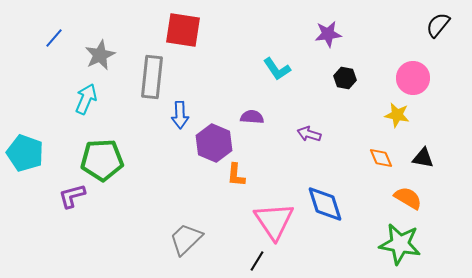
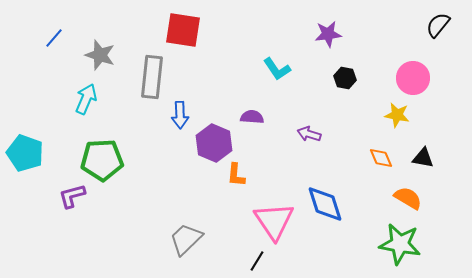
gray star: rotated 28 degrees counterclockwise
